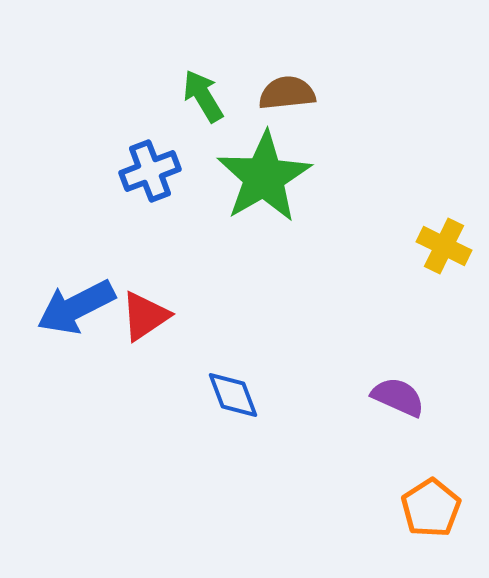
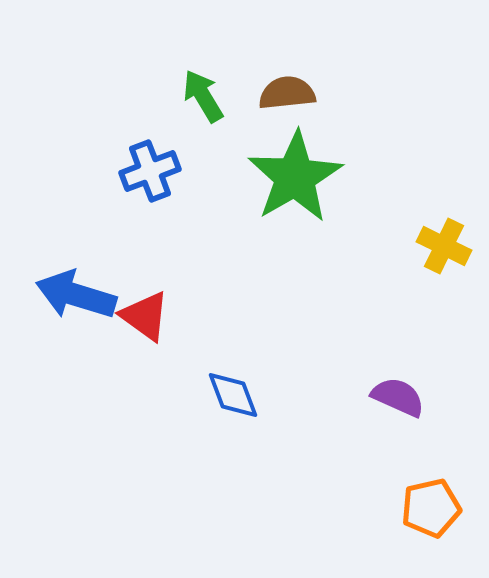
green star: moved 31 px right
blue arrow: moved 12 px up; rotated 44 degrees clockwise
red triangle: rotated 50 degrees counterclockwise
orange pentagon: rotated 20 degrees clockwise
